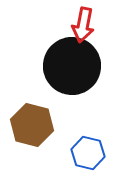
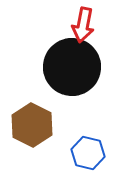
black circle: moved 1 px down
brown hexagon: rotated 12 degrees clockwise
